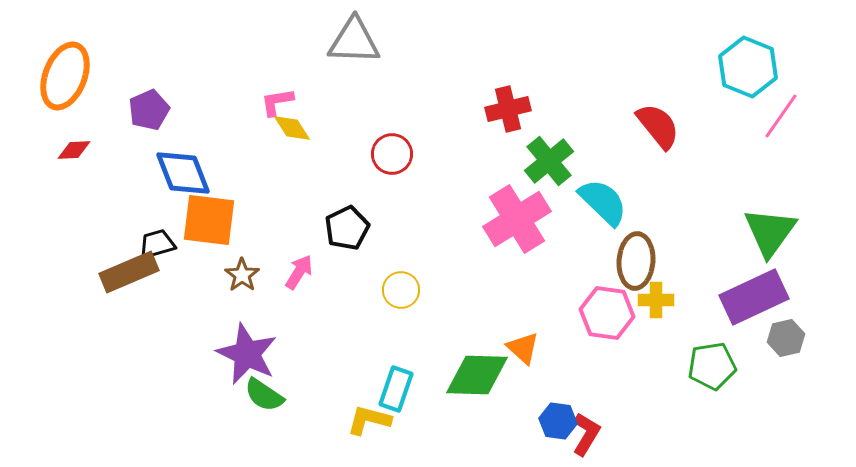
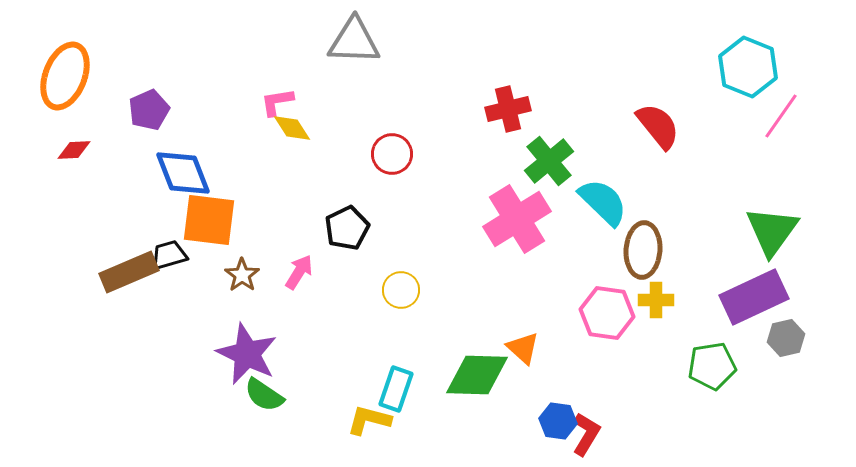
green triangle: moved 2 px right, 1 px up
black trapezoid: moved 12 px right, 11 px down
brown ellipse: moved 7 px right, 11 px up
